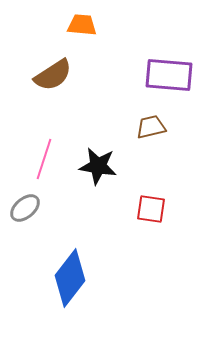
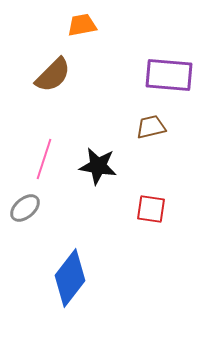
orange trapezoid: rotated 16 degrees counterclockwise
brown semicircle: rotated 12 degrees counterclockwise
